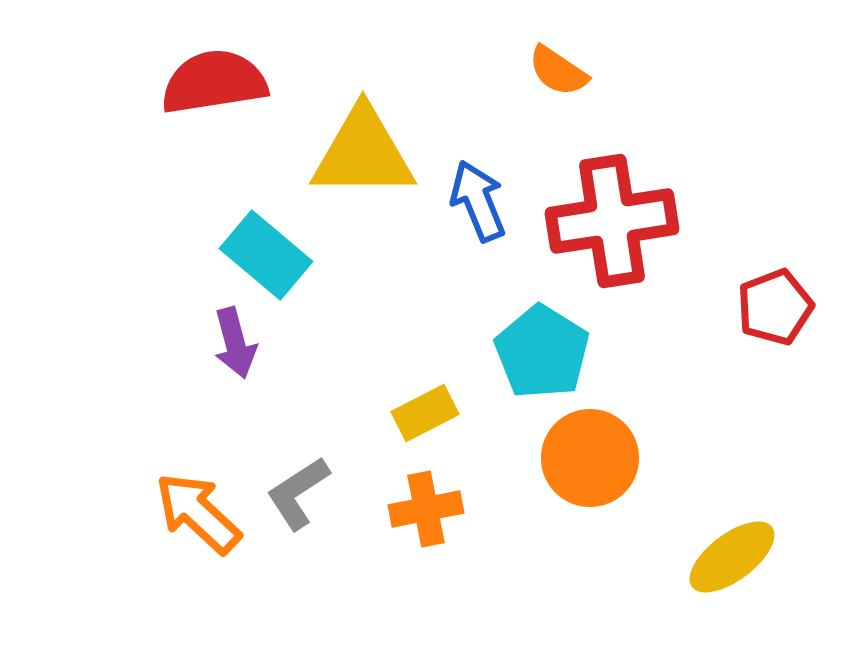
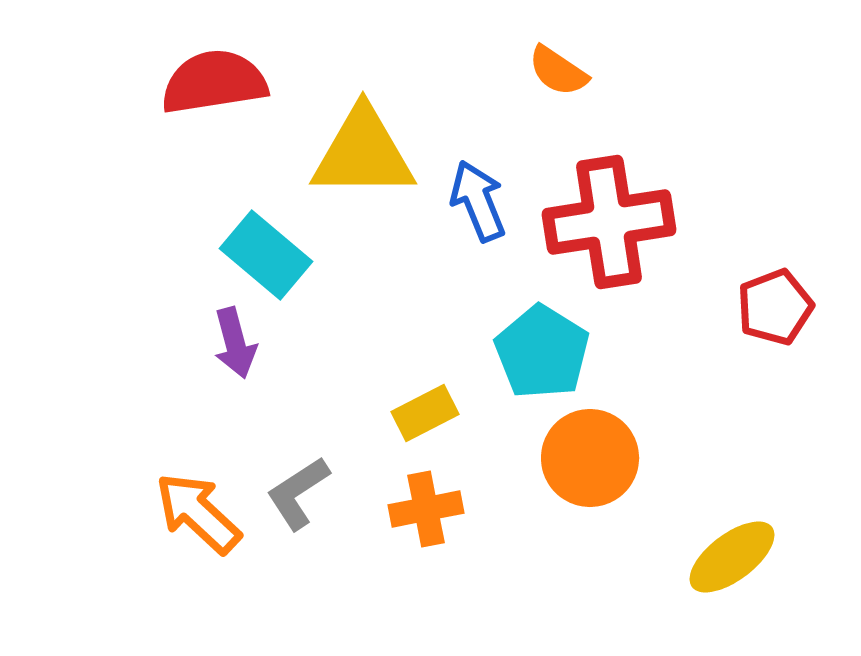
red cross: moved 3 px left, 1 px down
